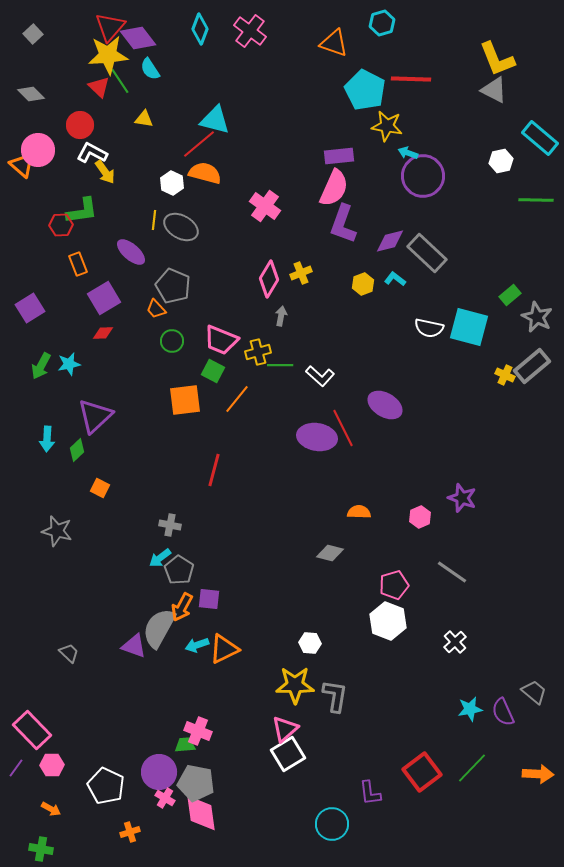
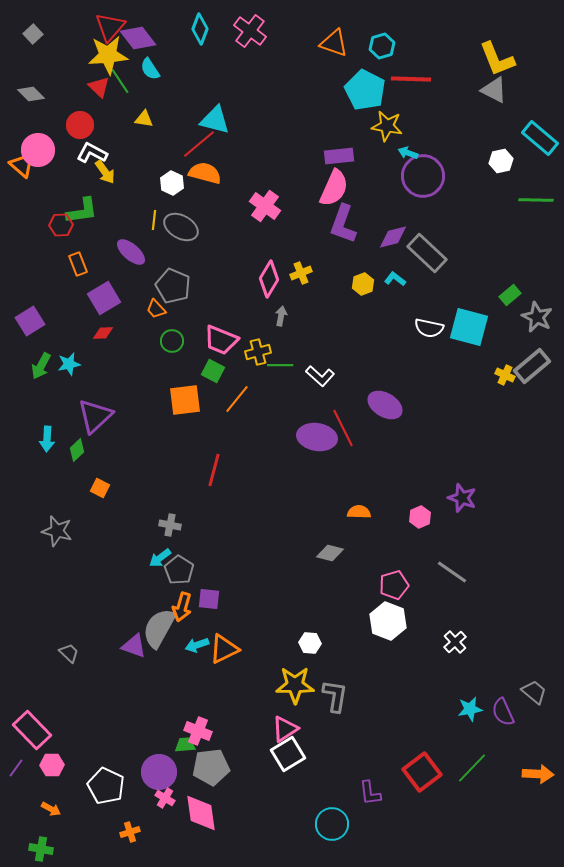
cyan hexagon at (382, 23): moved 23 px down
purple diamond at (390, 241): moved 3 px right, 4 px up
purple square at (30, 308): moved 13 px down
orange arrow at (182, 607): rotated 12 degrees counterclockwise
pink triangle at (285, 729): rotated 8 degrees clockwise
gray pentagon at (196, 783): moved 15 px right, 16 px up; rotated 18 degrees counterclockwise
